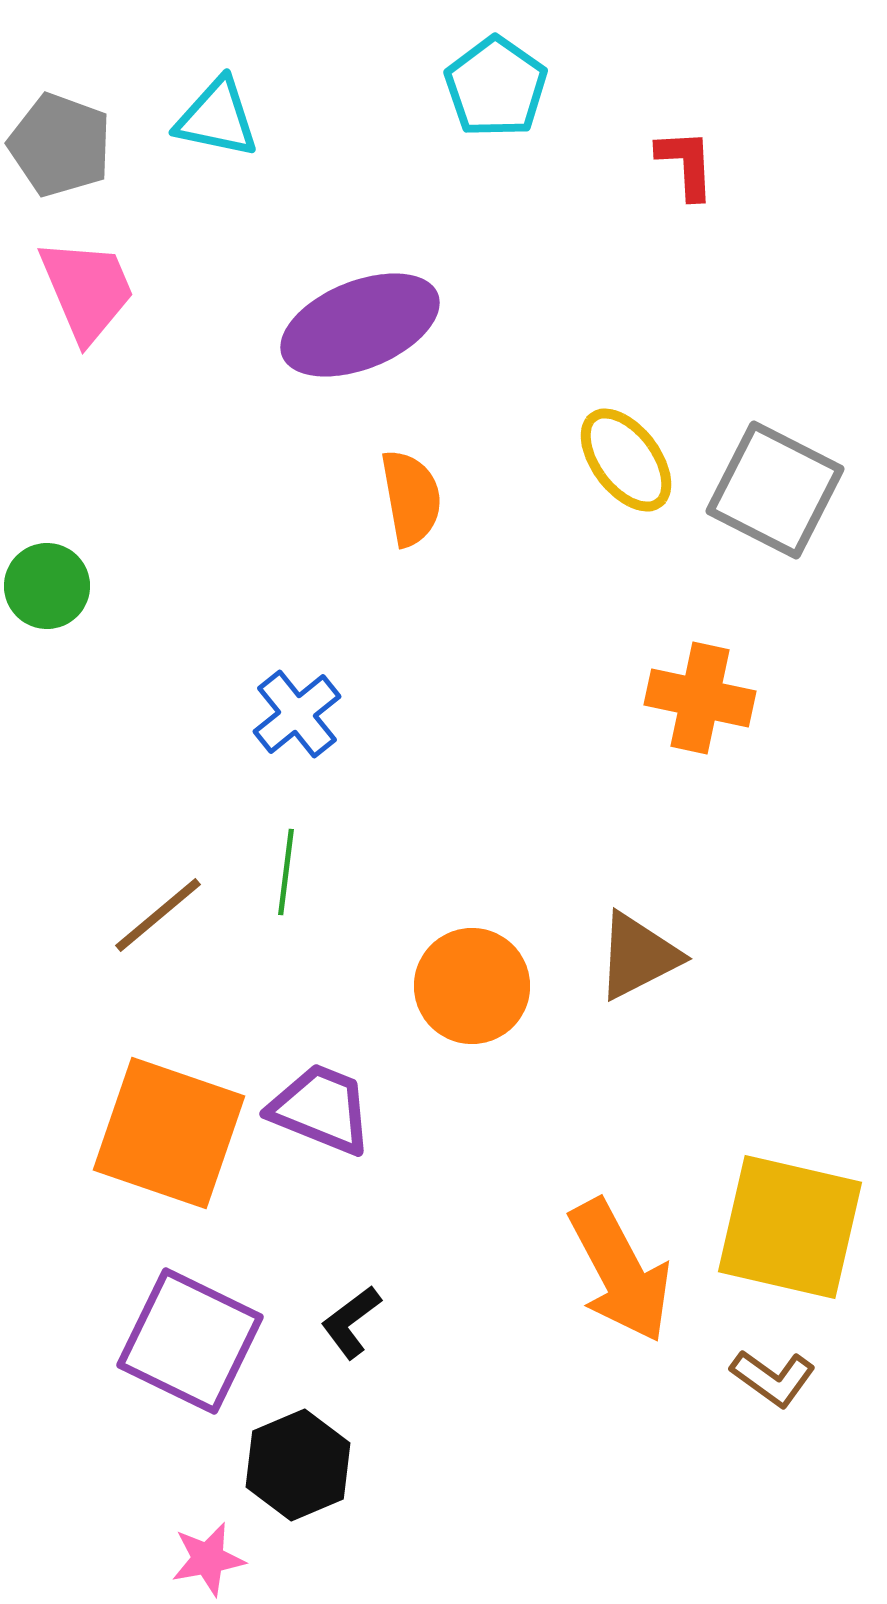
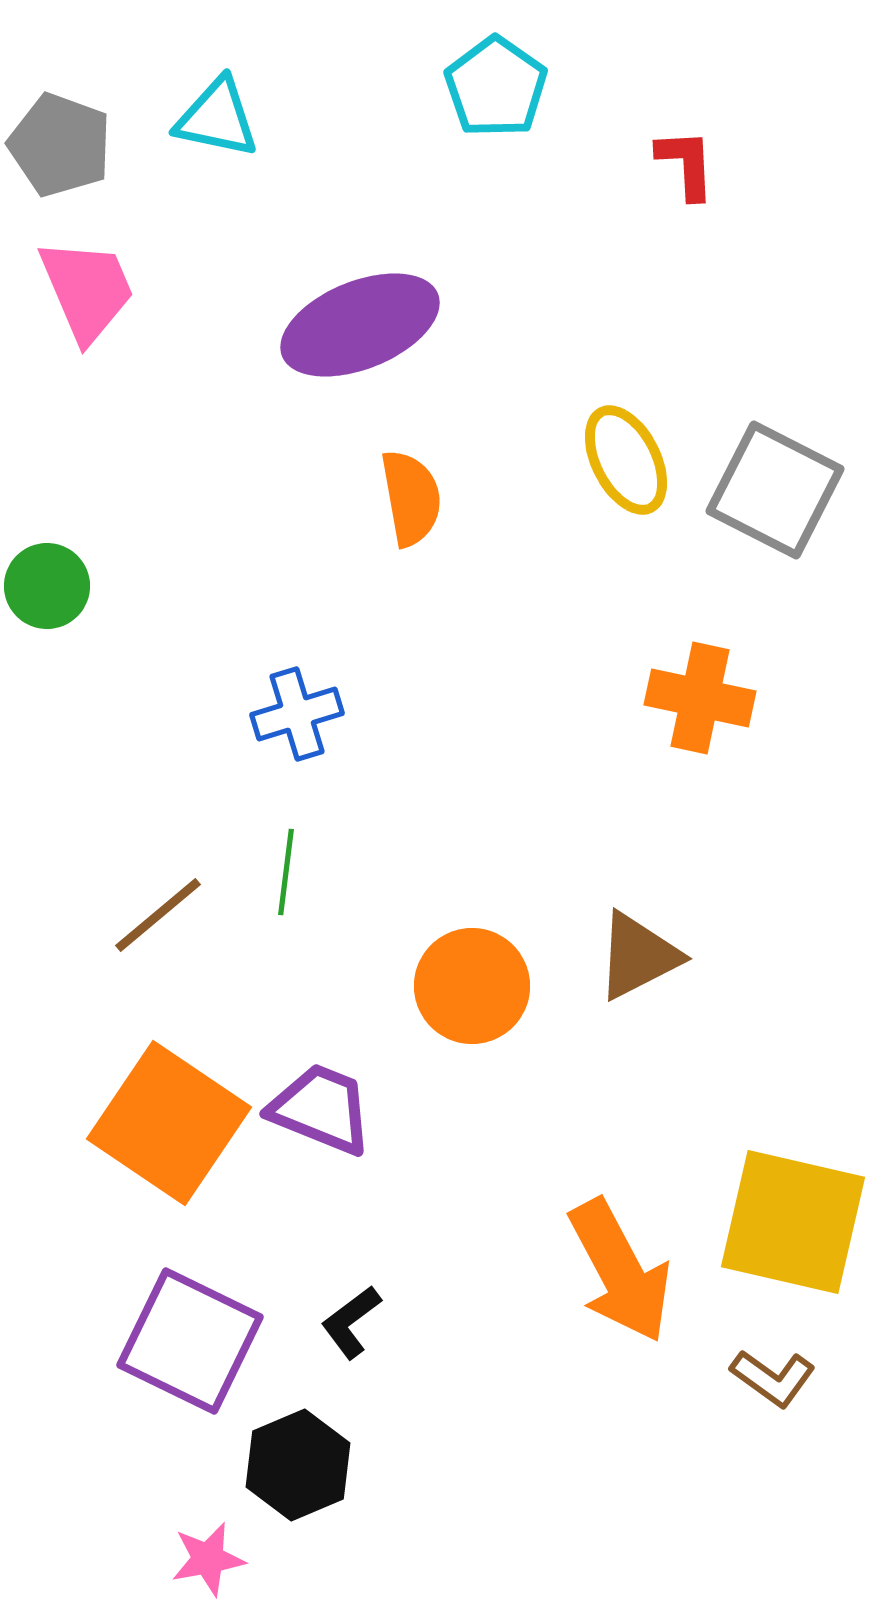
yellow ellipse: rotated 10 degrees clockwise
blue cross: rotated 22 degrees clockwise
orange square: moved 10 px up; rotated 15 degrees clockwise
yellow square: moved 3 px right, 5 px up
